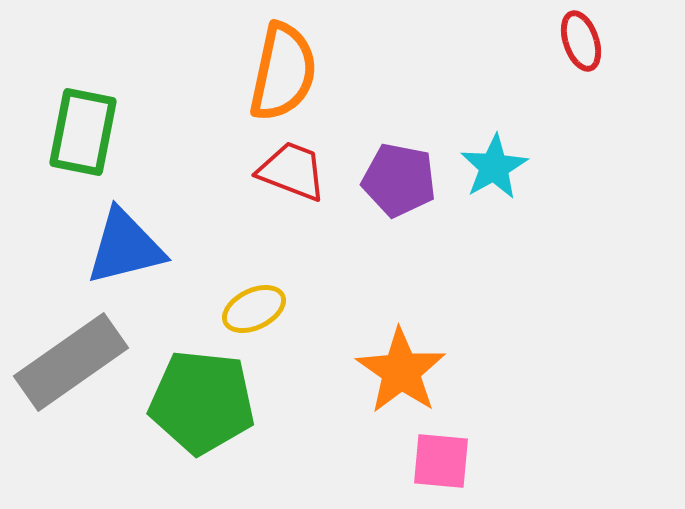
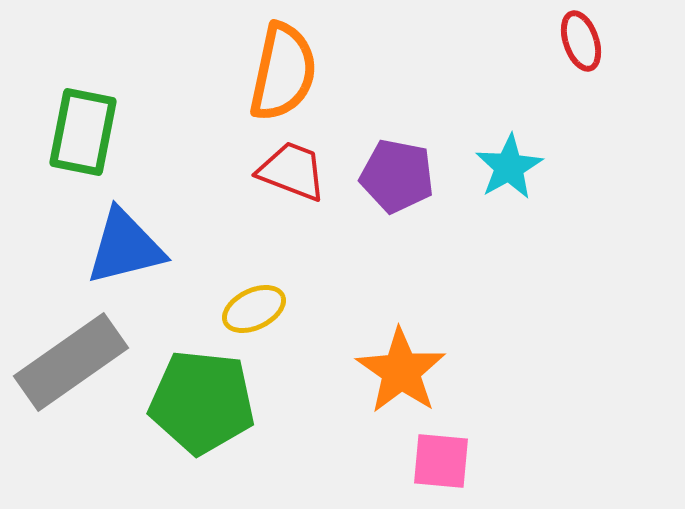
cyan star: moved 15 px right
purple pentagon: moved 2 px left, 4 px up
